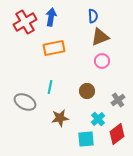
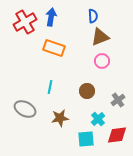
orange rectangle: rotated 30 degrees clockwise
gray ellipse: moved 7 px down
red diamond: moved 1 px down; rotated 30 degrees clockwise
